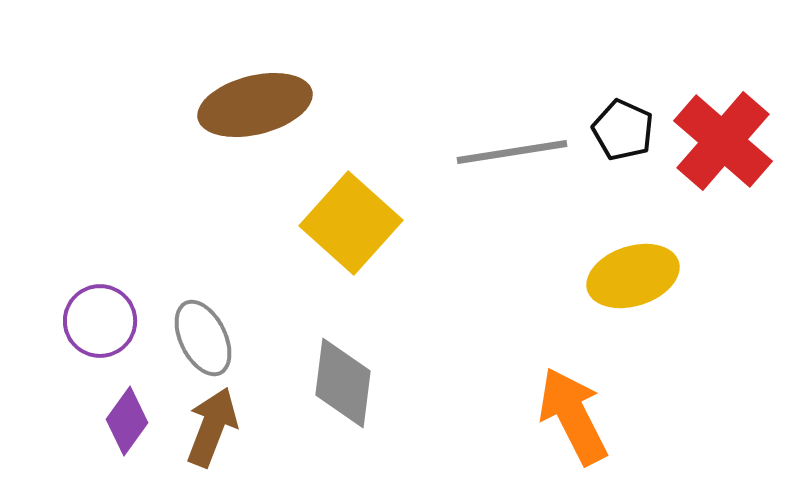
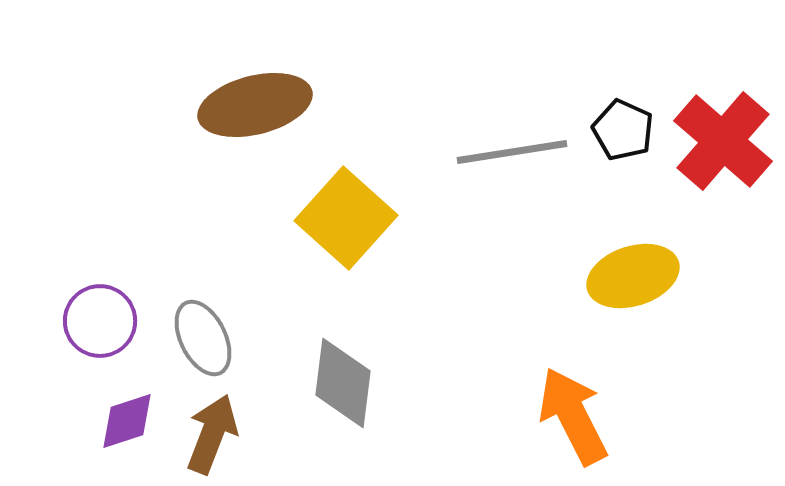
yellow square: moved 5 px left, 5 px up
purple diamond: rotated 36 degrees clockwise
brown arrow: moved 7 px down
